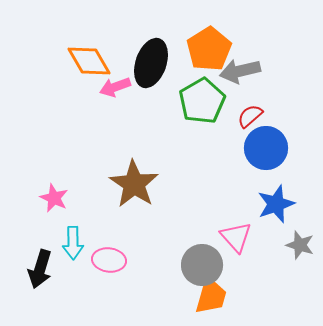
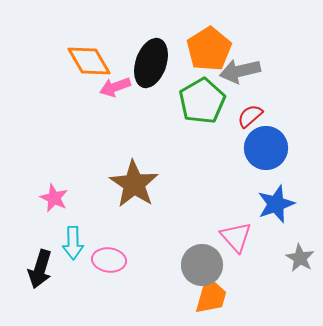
gray star: moved 13 px down; rotated 12 degrees clockwise
